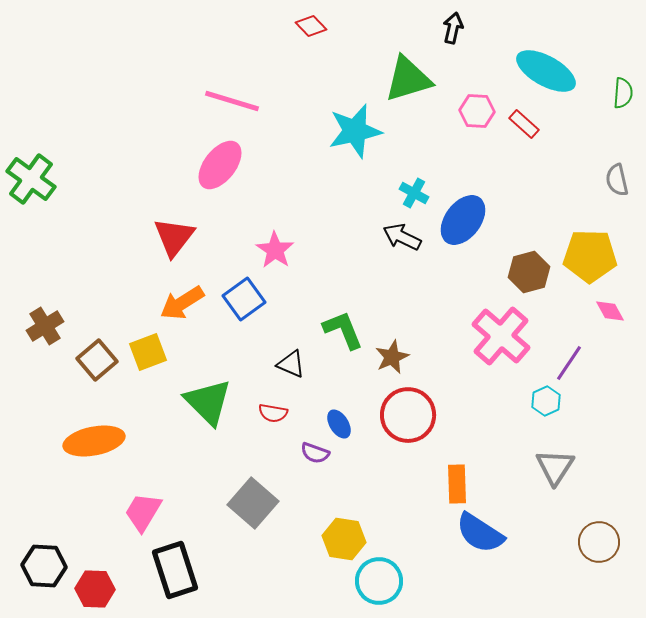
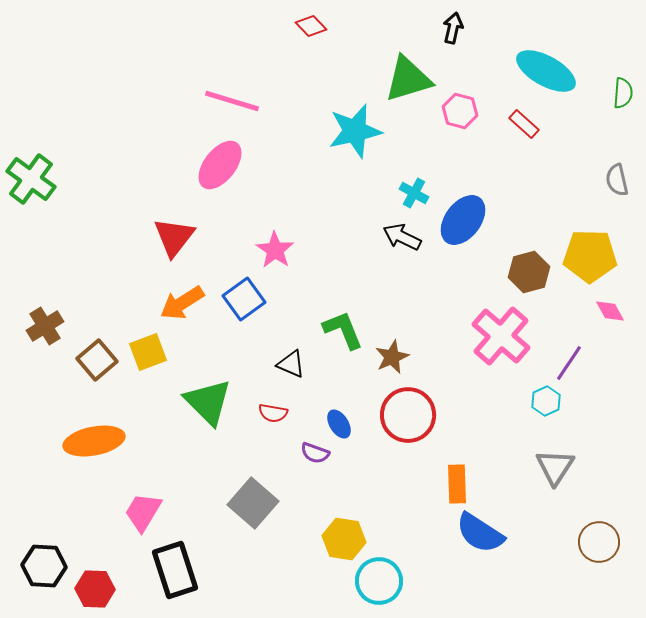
pink hexagon at (477, 111): moved 17 px left; rotated 12 degrees clockwise
